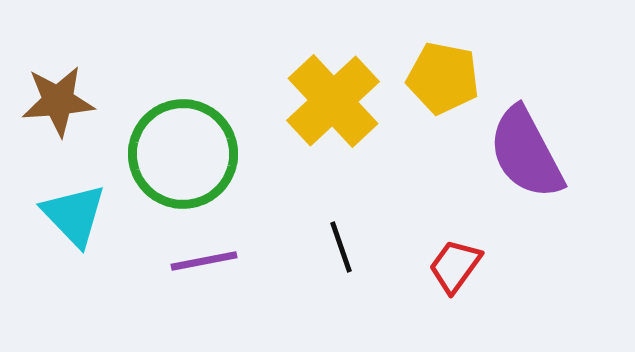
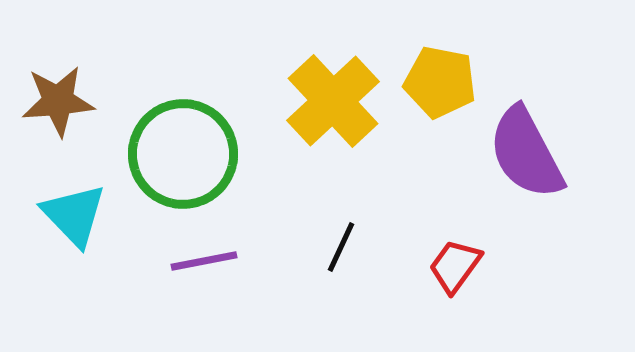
yellow pentagon: moved 3 px left, 4 px down
black line: rotated 44 degrees clockwise
